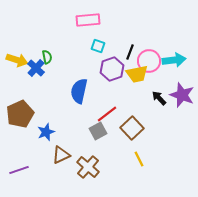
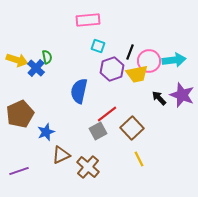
purple line: moved 1 px down
